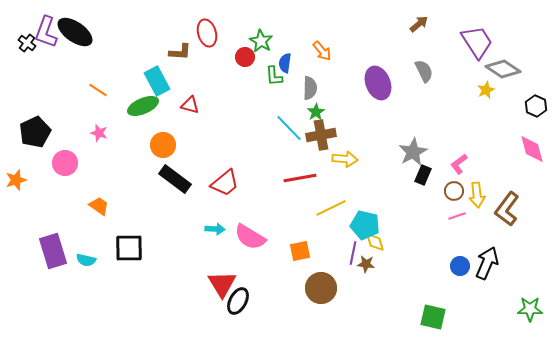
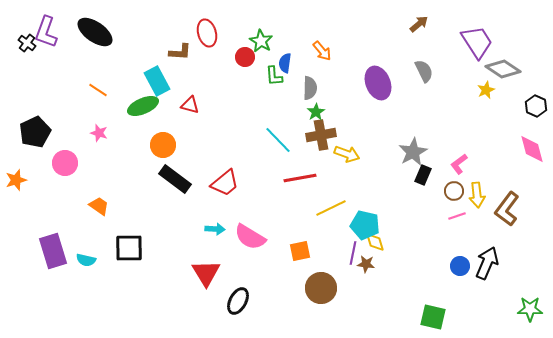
black ellipse at (75, 32): moved 20 px right
cyan line at (289, 128): moved 11 px left, 12 px down
yellow arrow at (345, 159): moved 2 px right, 5 px up; rotated 15 degrees clockwise
red triangle at (222, 284): moved 16 px left, 11 px up
